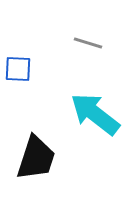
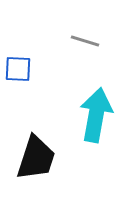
gray line: moved 3 px left, 2 px up
cyan arrow: moved 1 px right, 1 px down; rotated 62 degrees clockwise
